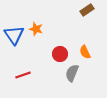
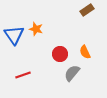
gray semicircle: rotated 18 degrees clockwise
